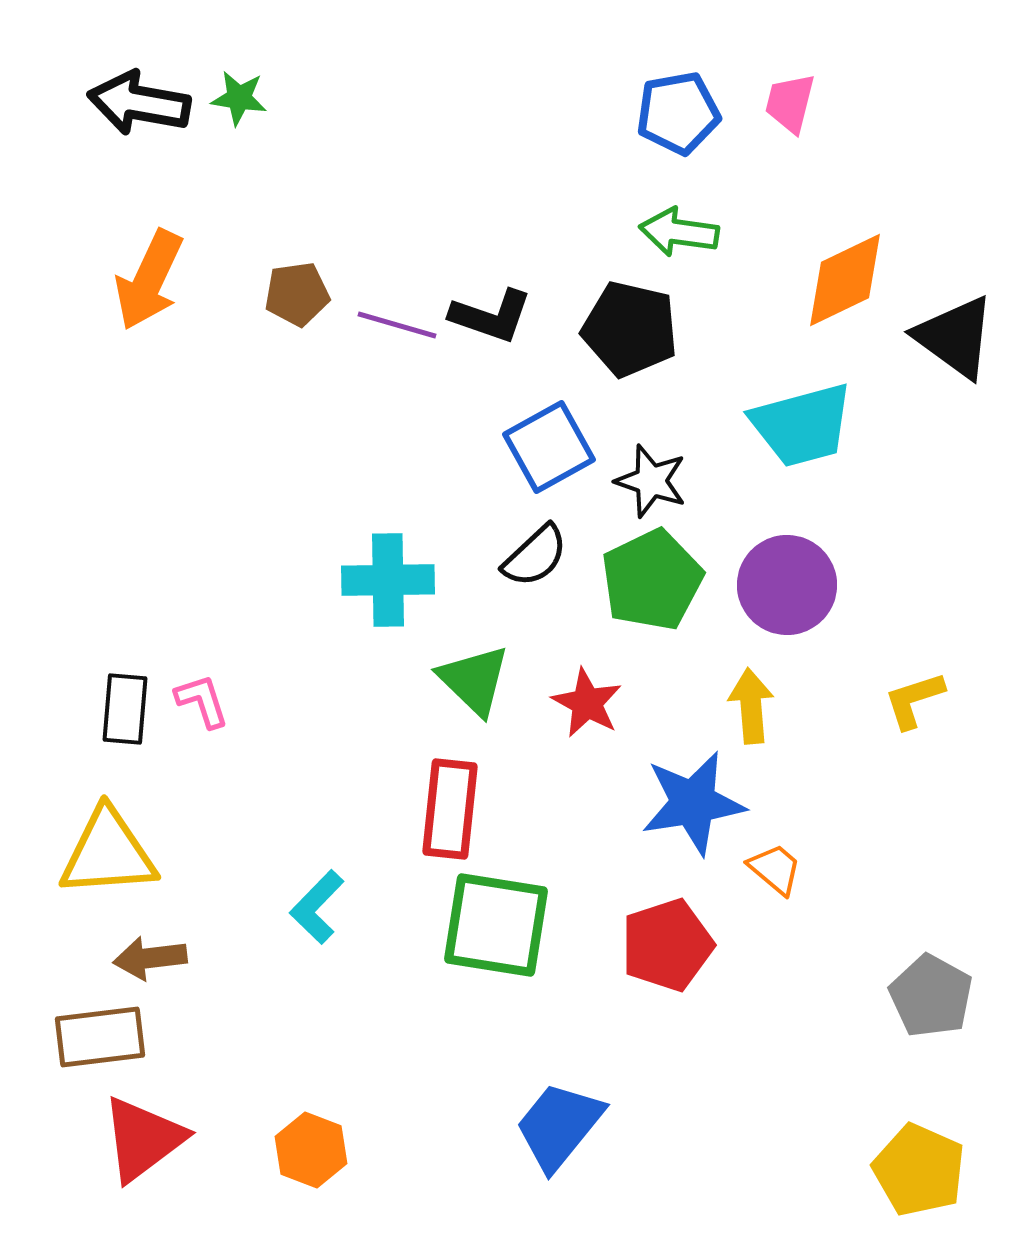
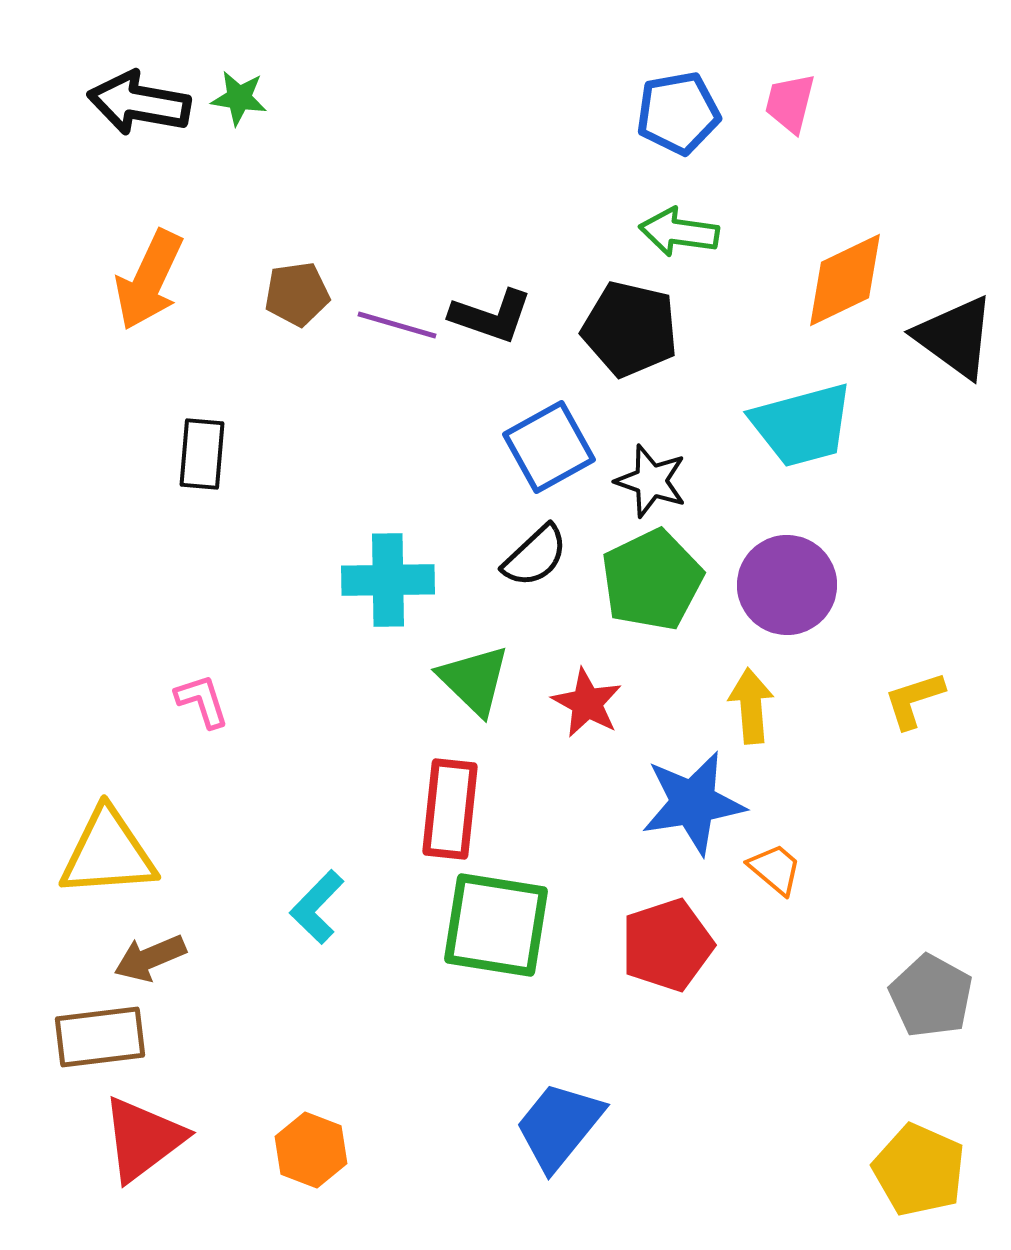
black rectangle: moved 77 px right, 255 px up
brown arrow: rotated 16 degrees counterclockwise
